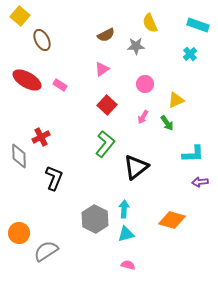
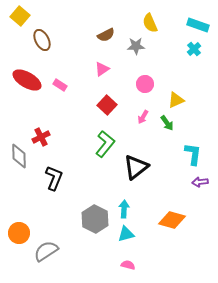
cyan cross: moved 4 px right, 5 px up
cyan L-shape: rotated 80 degrees counterclockwise
